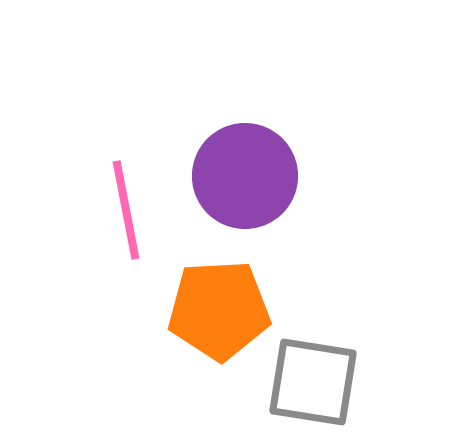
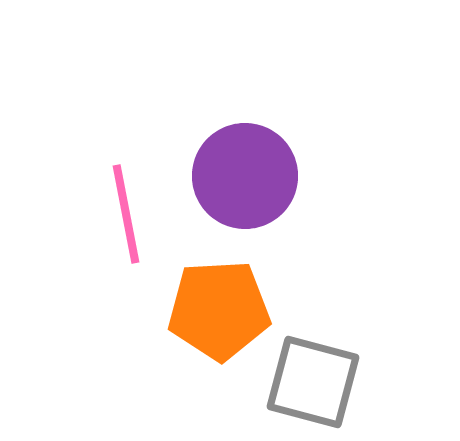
pink line: moved 4 px down
gray square: rotated 6 degrees clockwise
